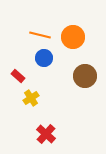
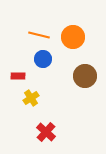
orange line: moved 1 px left
blue circle: moved 1 px left, 1 px down
red rectangle: rotated 40 degrees counterclockwise
red cross: moved 2 px up
